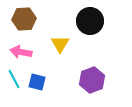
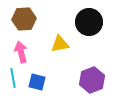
black circle: moved 1 px left, 1 px down
yellow triangle: rotated 48 degrees clockwise
pink arrow: rotated 65 degrees clockwise
cyan line: moved 1 px left, 1 px up; rotated 18 degrees clockwise
